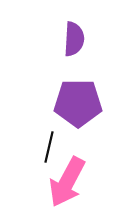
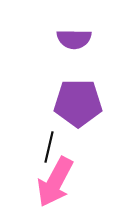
purple semicircle: rotated 88 degrees clockwise
pink arrow: moved 12 px left
